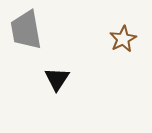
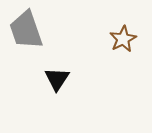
gray trapezoid: rotated 9 degrees counterclockwise
